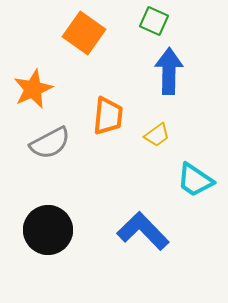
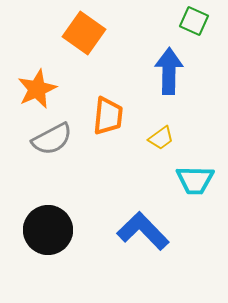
green square: moved 40 px right
orange star: moved 4 px right
yellow trapezoid: moved 4 px right, 3 px down
gray semicircle: moved 2 px right, 4 px up
cyan trapezoid: rotated 33 degrees counterclockwise
